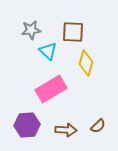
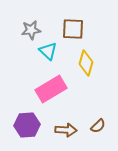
brown square: moved 3 px up
